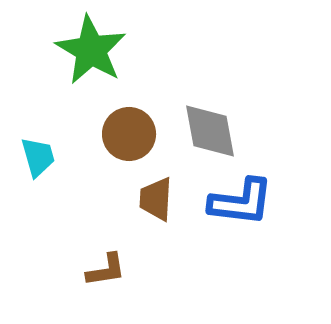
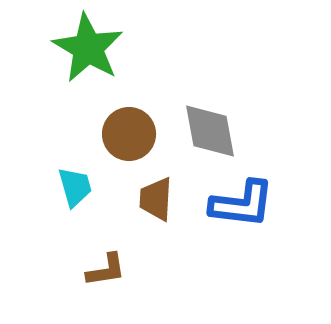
green star: moved 3 px left, 2 px up
cyan trapezoid: moved 37 px right, 30 px down
blue L-shape: moved 1 px right, 2 px down
